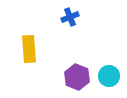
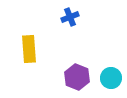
cyan circle: moved 2 px right, 2 px down
